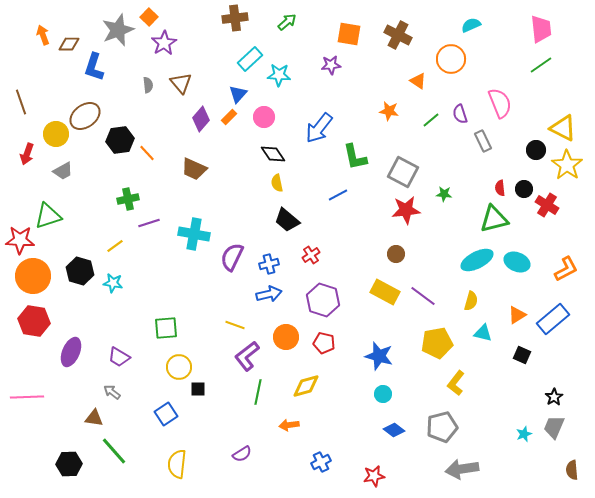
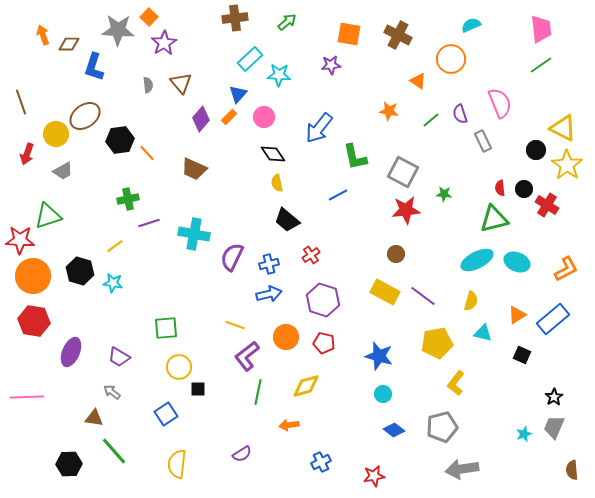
gray star at (118, 30): rotated 24 degrees clockwise
